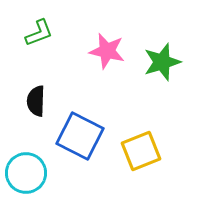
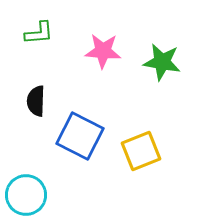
green L-shape: rotated 16 degrees clockwise
pink star: moved 4 px left; rotated 9 degrees counterclockwise
green star: rotated 27 degrees clockwise
cyan circle: moved 22 px down
